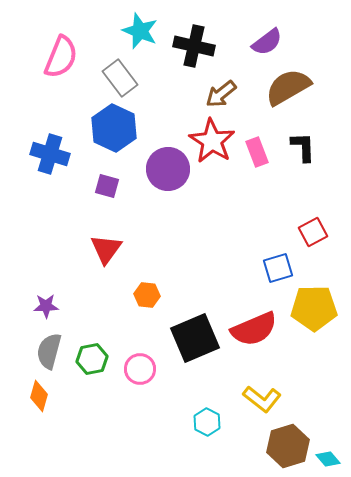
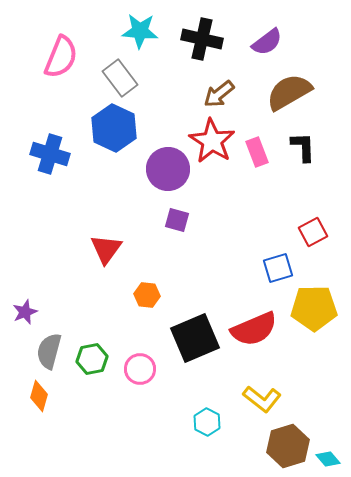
cyan star: rotated 18 degrees counterclockwise
black cross: moved 8 px right, 7 px up
brown semicircle: moved 1 px right, 5 px down
brown arrow: moved 2 px left
purple square: moved 70 px right, 34 px down
purple star: moved 21 px left, 6 px down; rotated 20 degrees counterclockwise
